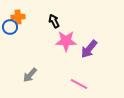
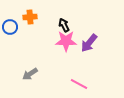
orange cross: moved 12 px right
black arrow: moved 10 px right, 4 px down
purple arrow: moved 6 px up
gray arrow: moved 1 px up; rotated 14 degrees clockwise
